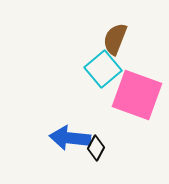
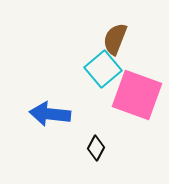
blue arrow: moved 20 px left, 24 px up
